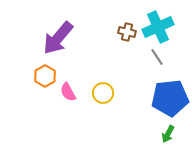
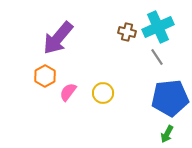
pink semicircle: rotated 66 degrees clockwise
green arrow: moved 1 px left
